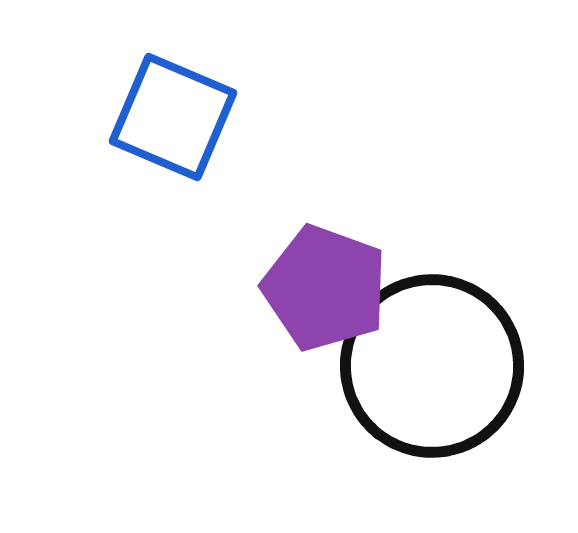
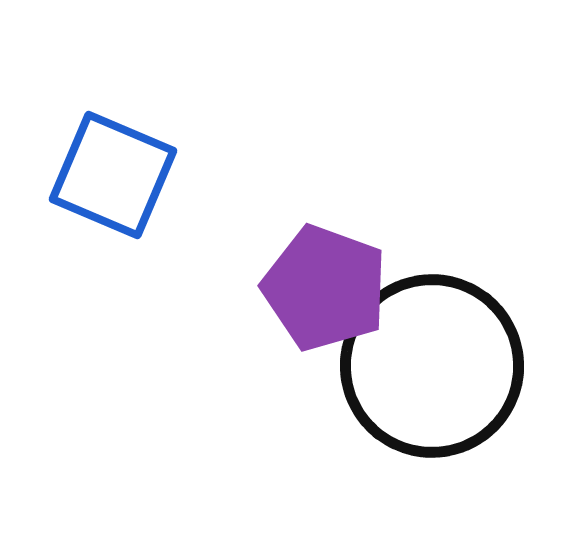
blue square: moved 60 px left, 58 px down
